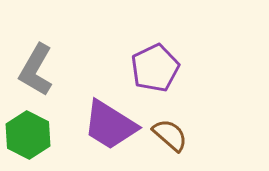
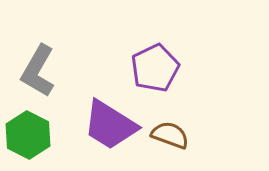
gray L-shape: moved 2 px right, 1 px down
brown semicircle: rotated 21 degrees counterclockwise
